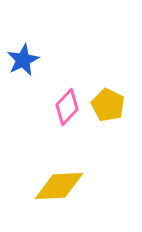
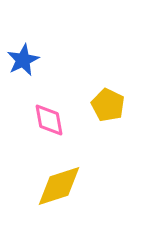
pink diamond: moved 18 px left, 13 px down; rotated 54 degrees counterclockwise
yellow diamond: rotated 15 degrees counterclockwise
